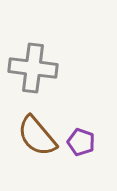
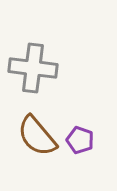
purple pentagon: moved 1 px left, 2 px up
